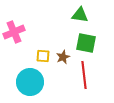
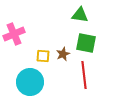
pink cross: moved 2 px down
brown star: moved 3 px up
